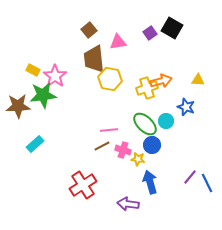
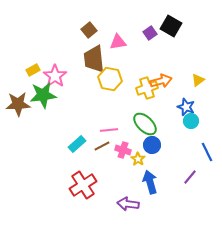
black square: moved 1 px left, 2 px up
yellow rectangle: rotated 56 degrees counterclockwise
yellow triangle: rotated 40 degrees counterclockwise
brown star: moved 2 px up
cyan circle: moved 25 px right
cyan rectangle: moved 42 px right
yellow star: rotated 24 degrees clockwise
blue line: moved 31 px up
